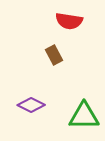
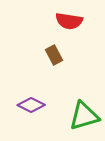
green triangle: rotated 16 degrees counterclockwise
